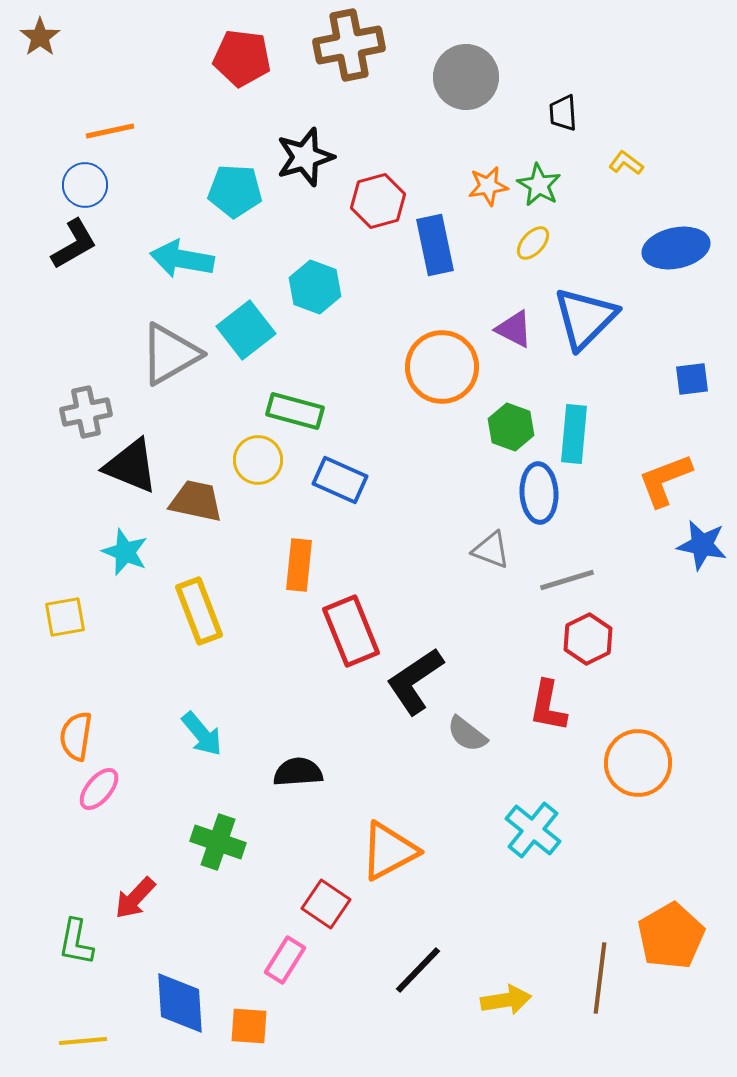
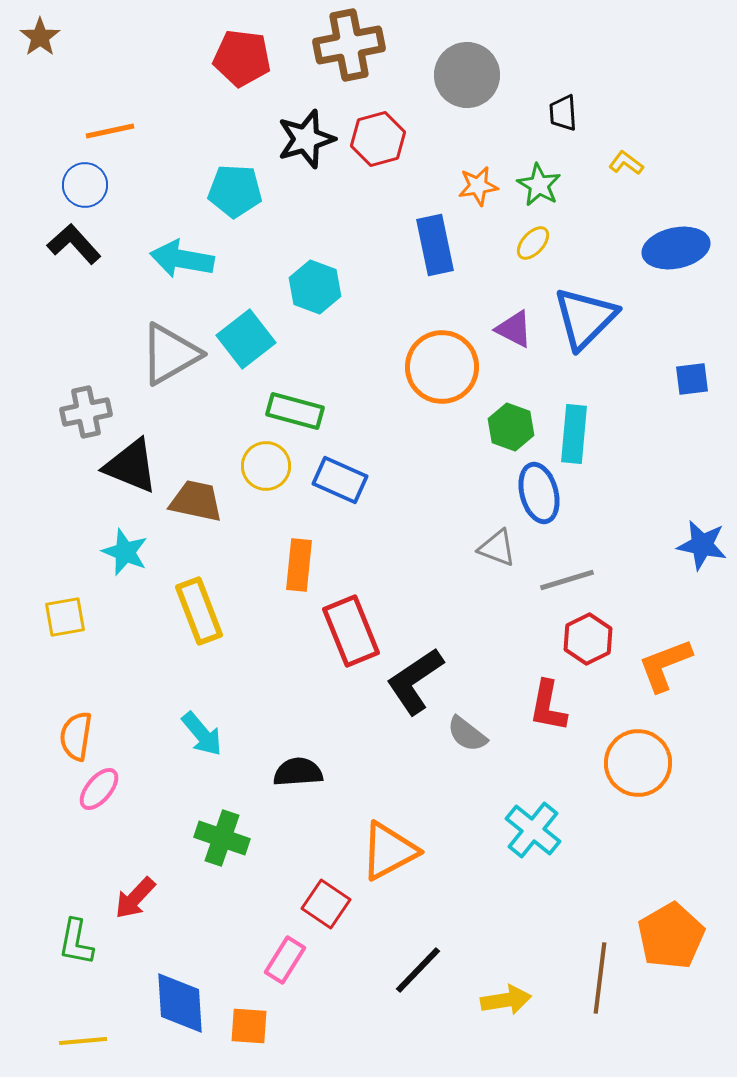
gray circle at (466, 77): moved 1 px right, 2 px up
black star at (305, 157): moved 1 px right, 18 px up
orange star at (488, 186): moved 10 px left
red hexagon at (378, 201): moved 62 px up
black L-shape at (74, 244): rotated 102 degrees counterclockwise
cyan square at (246, 330): moved 9 px down
yellow circle at (258, 460): moved 8 px right, 6 px down
orange L-shape at (665, 480): moved 185 px down
blue ellipse at (539, 493): rotated 12 degrees counterclockwise
gray triangle at (491, 550): moved 6 px right, 2 px up
green cross at (218, 842): moved 4 px right, 4 px up
